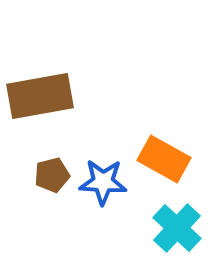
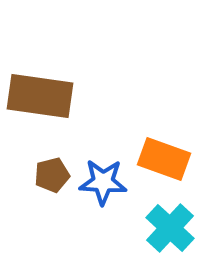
brown rectangle: rotated 18 degrees clockwise
orange rectangle: rotated 9 degrees counterclockwise
cyan cross: moved 7 px left
